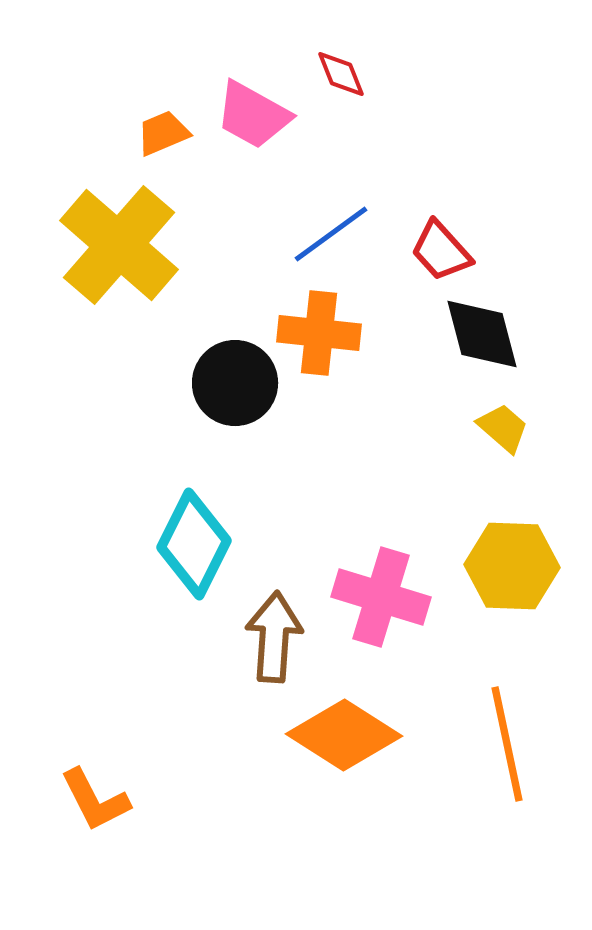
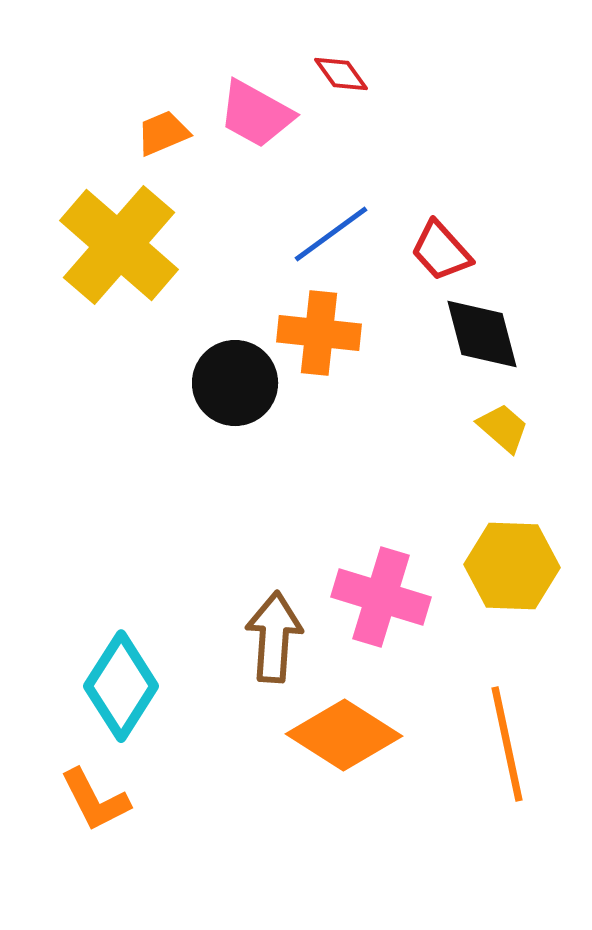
red diamond: rotated 14 degrees counterclockwise
pink trapezoid: moved 3 px right, 1 px up
cyan diamond: moved 73 px left, 142 px down; rotated 6 degrees clockwise
